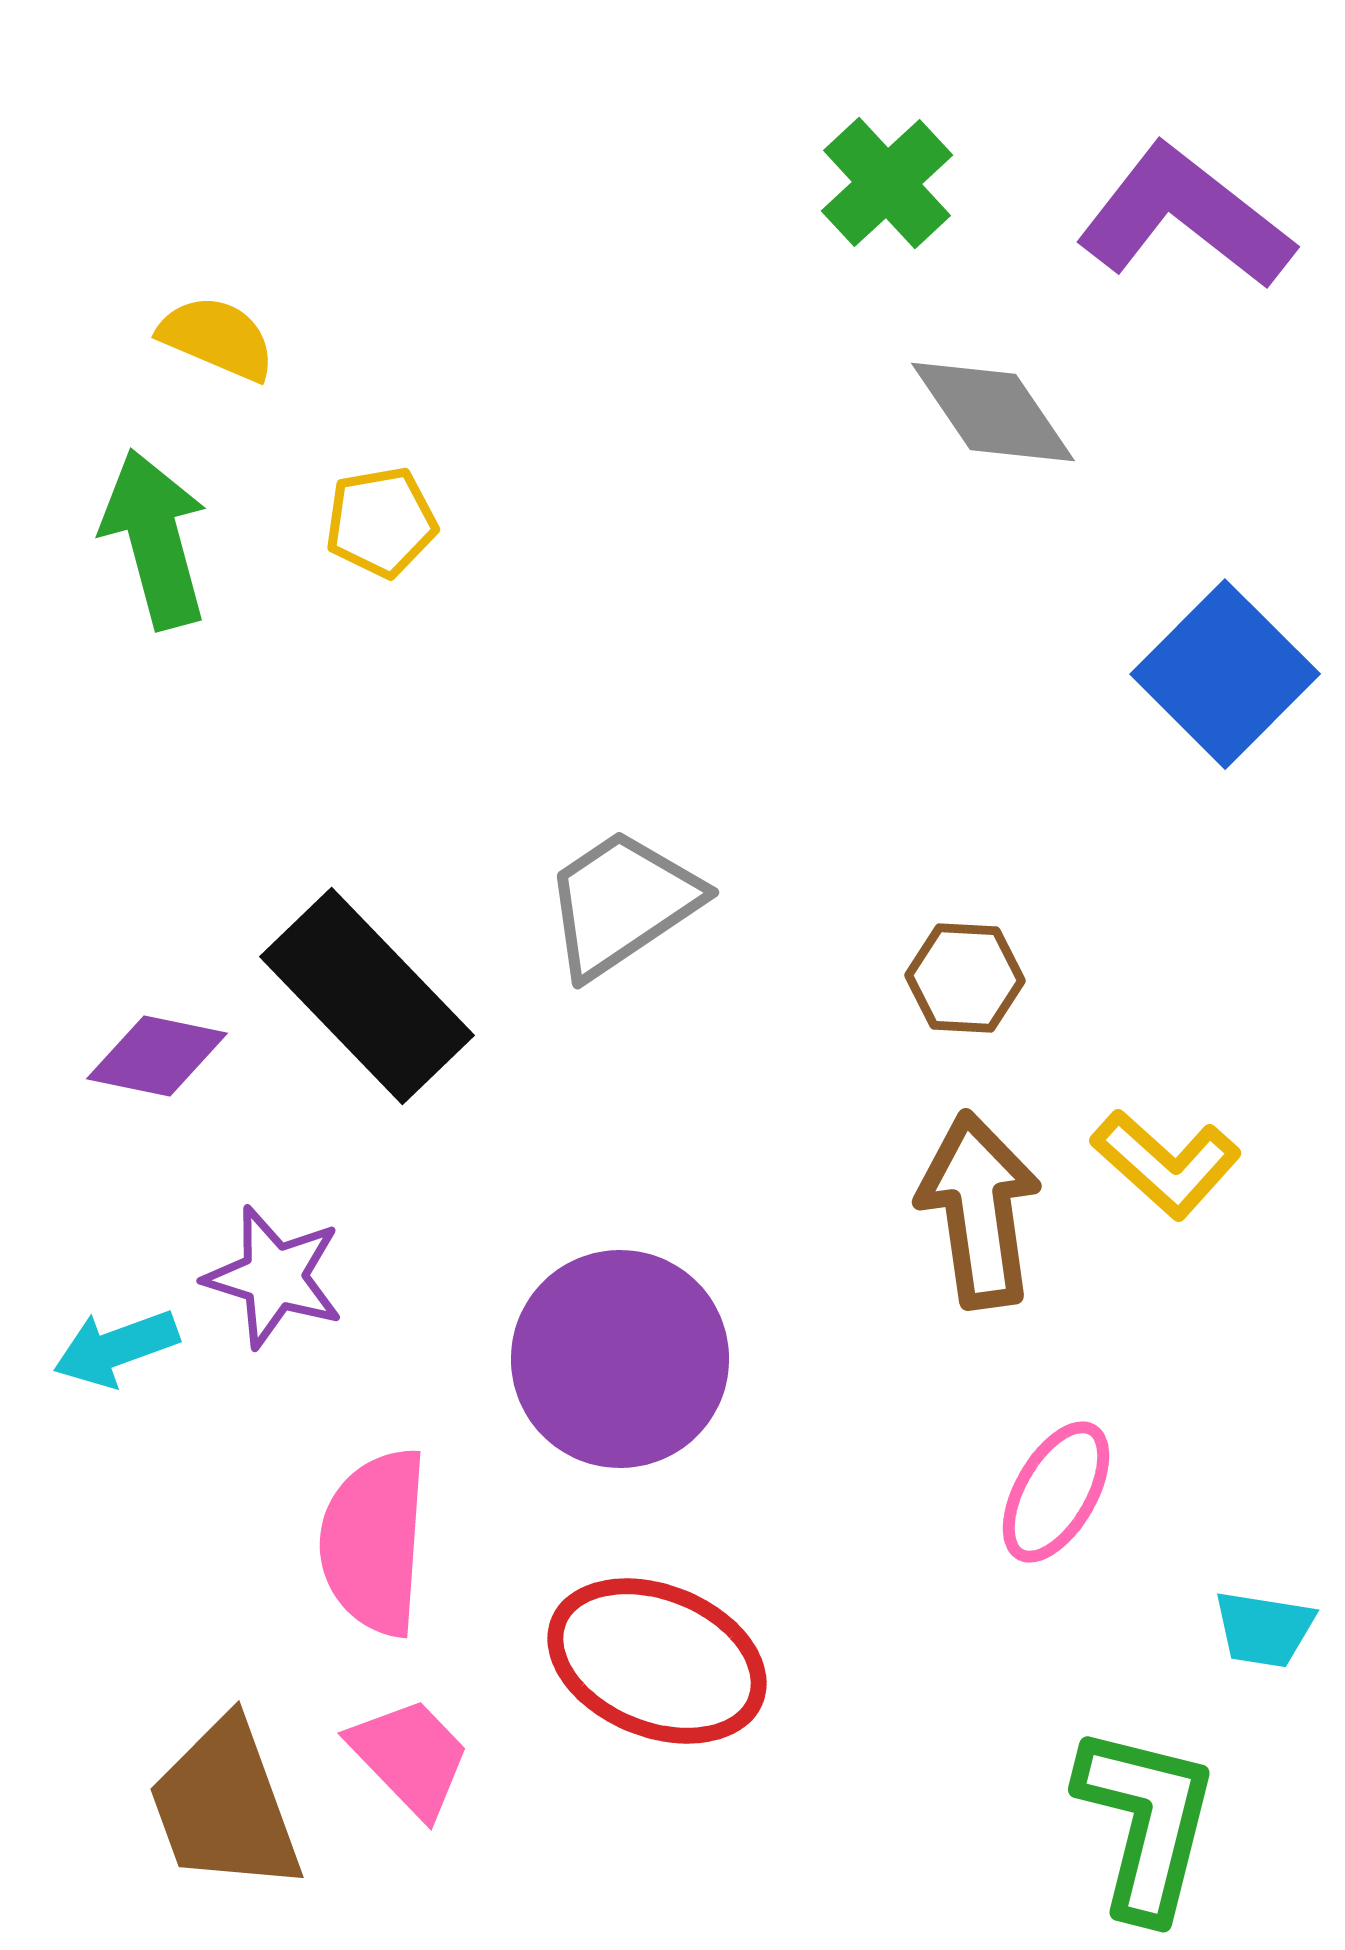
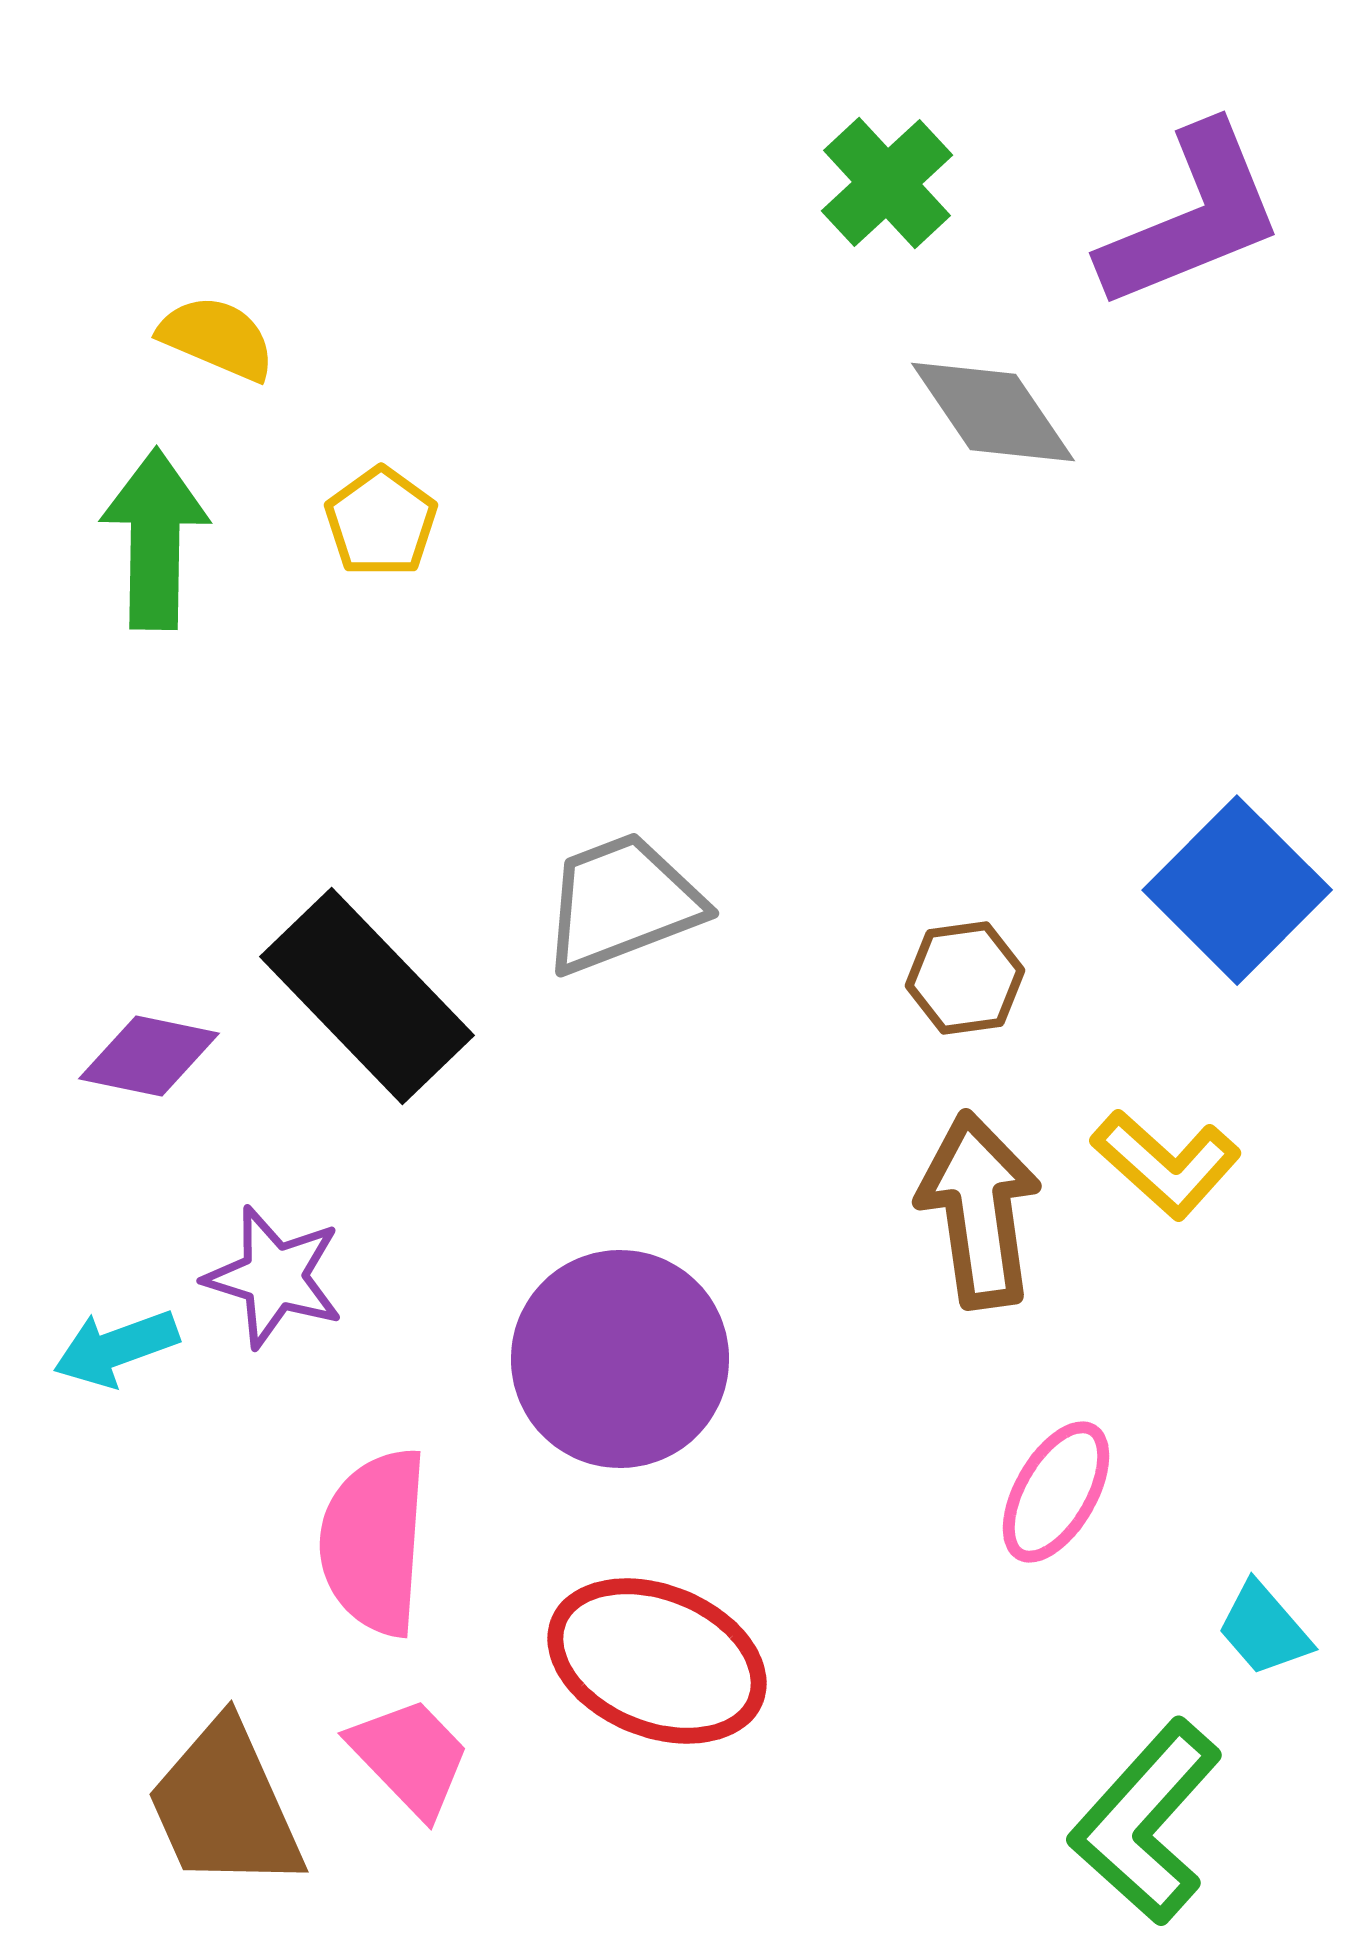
purple L-shape: moved 7 px right; rotated 120 degrees clockwise
yellow pentagon: rotated 26 degrees counterclockwise
green arrow: rotated 16 degrees clockwise
blue square: moved 12 px right, 216 px down
gray trapezoid: rotated 13 degrees clockwise
brown hexagon: rotated 11 degrees counterclockwise
purple diamond: moved 8 px left
cyan trapezoid: rotated 40 degrees clockwise
brown trapezoid: rotated 4 degrees counterclockwise
green L-shape: rotated 152 degrees counterclockwise
